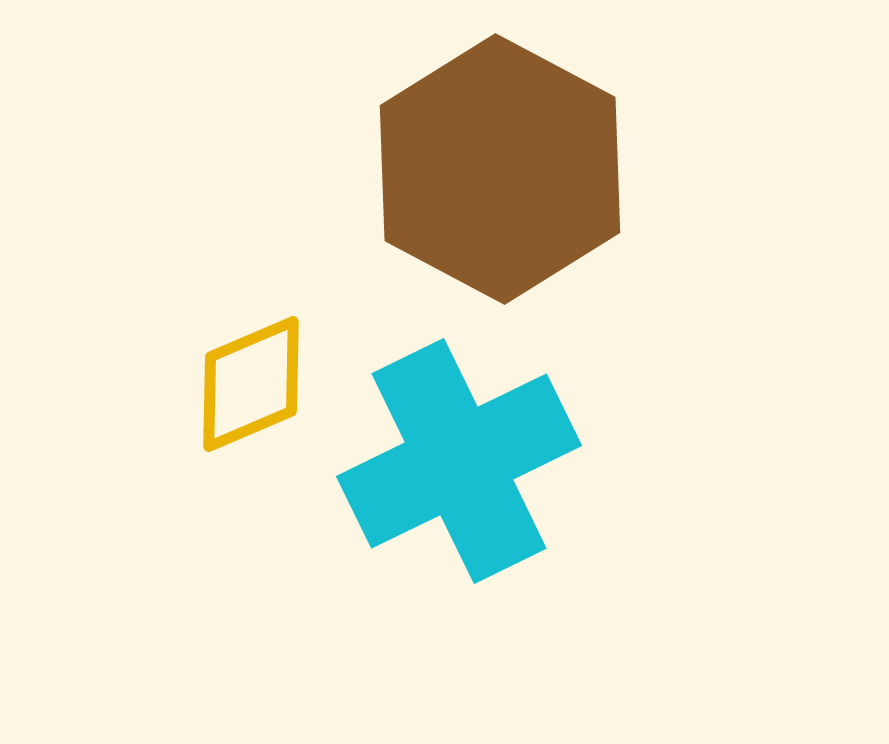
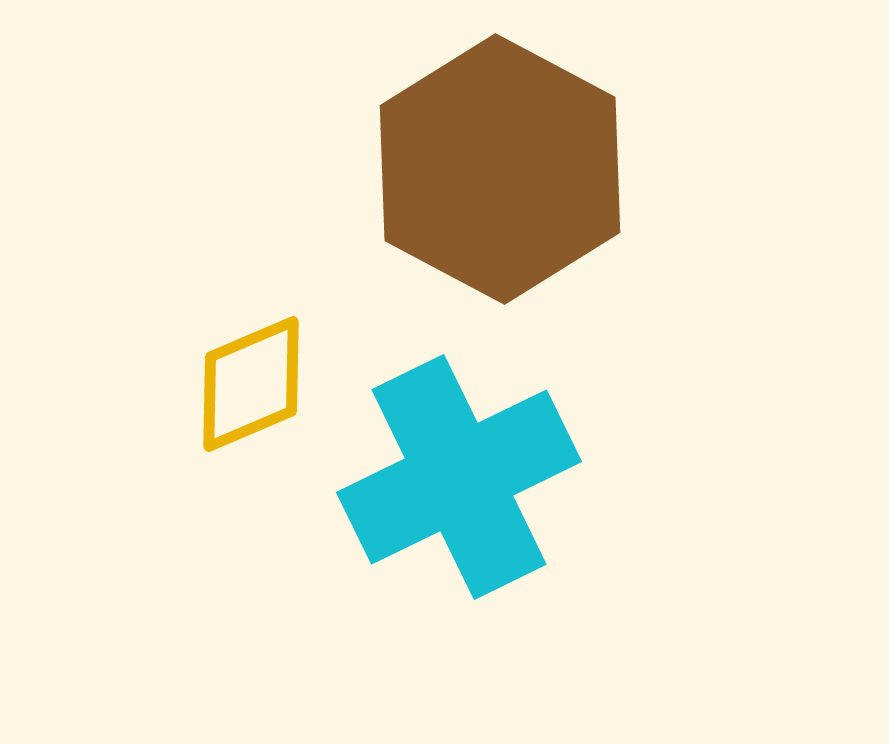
cyan cross: moved 16 px down
